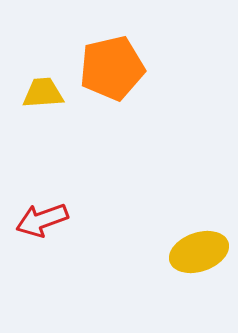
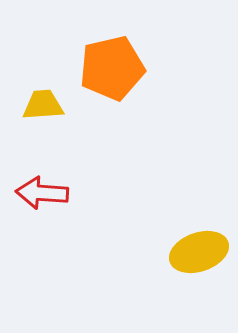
yellow trapezoid: moved 12 px down
red arrow: moved 27 px up; rotated 24 degrees clockwise
